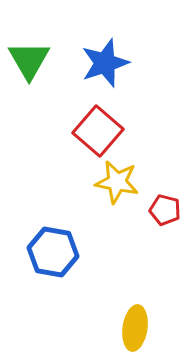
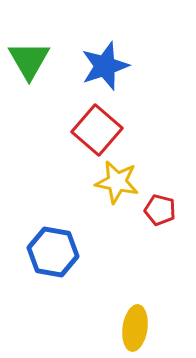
blue star: moved 3 px down
red square: moved 1 px left, 1 px up
red pentagon: moved 5 px left
